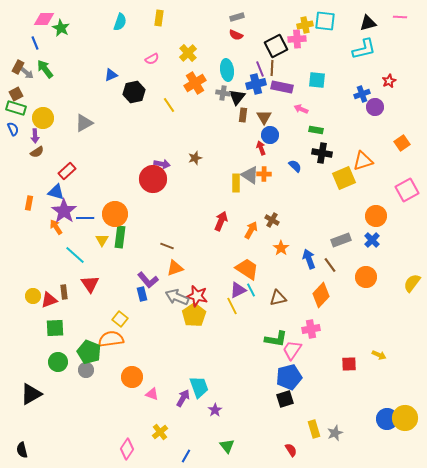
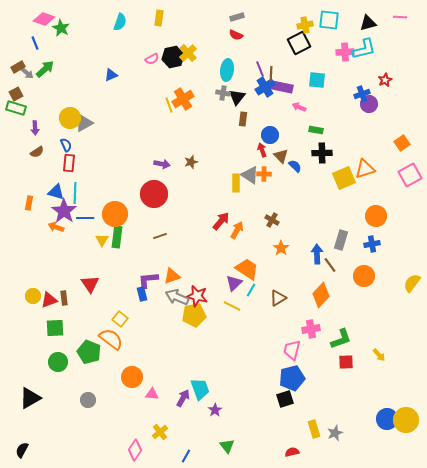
pink diamond at (44, 19): rotated 20 degrees clockwise
cyan square at (325, 21): moved 4 px right, 1 px up
pink cross at (297, 39): moved 48 px right, 13 px down
black square at (276, 46): moved 23 px right, 3 px up
brown rectangle at (18, 67): rotated 32 degrees clockwise
brown line at (272, 68): moved 1 px left, 6 px down
green arrow at (45, 69): rotated 84 degrees clockwise
cyan ellipse at (227, 70): rotated 15 degrees clockwise
red star at (389, 81): moved 4 px left, 1 px up
orange cross at (195, 83): moved 12 px left, 16 px down
blue cross at (256, 84): moved 9 px right, 3 px down; rotated 18 degrees counterclockwise
black hexagon at (134, 92): moved 39 px right, 35 px up
yellow line at (169, 105): rotated 14 degrees clockwise
purple circle at (375, 107): moved 6 px left, 3 px up
pink arrow at (301, 109): moved 2 px left, 2 px up
brown rectangle at (243, 115): moved 4 px down
brown triangle at (264, 117): moved 17 px right, 39 px down; rotated 14 degrees counterclockwise
yellow circle at (43, 118): moved 27 px right
blue semicircle at (13, 129): moved 53 px right, 16 px down
purple arrow at (35, 136): moved 8 px up
red arrow at (261, 148): moved 1 px right, 2 px down
black cross at (322, 153): rotated 12 degrees counterclockwise
brown star at (195, 158): moved 4 px left, 4 px down
orange triangle at (363, 161): moved 2 px right, 8 px down
red rectangle at (67, 171): moved 2 px right, 8 px up; rotated 42 degrees counterclockwise
red circle at (153, 179): moved 1 px right, 15 px down
pink square at (407, 190): moved 3 px right, 15 px up
red arrow at (221, 221): rotated 18 degrees clockwise
orange arrow at (56, 227): rotated 35 degrees counterclockwise
orange arrow at (251, 230): moved 14 px left
green rectangle at (120, 237): moved 3 px left
gray rectangle at (341, 240): rotated 54 degrees counterclockwise
blue cross at (372, 240): moved 4 px down; rotated 35 degrees clockwise
brown line at (167, 246): moved 7 px left, 10 px up; rotated 40 degrees counterclockwise
cyan line at (75, 255): moved 62 px up; rotated 50 degrees clockwise
blue arrow at (309, 259): moved 8 px right, 5 px up; rotated 18 degrees clockwise
orange triangle at (175, 268): moved 3 px left, 8 px down
orange circle at (366, 277): moved 2 px left, 1 px up
purple L-shape at (148, 280): rotated 125 degrees clockwise
purple triangle at (238, 290): moved 4 px left, 7 px up; rotated 18 degrees counterclockwise
cyan line at (251, 290): rotated 56 degrees clockwise
brown rectangle at (64, 292): moved 6 px down
brown triangle at (278, 298): rotated 18 degrees counterclockwise
yellow line at (232, 306): rotated 36 degrees counterclockwise
yellow pentagon at (194, 315): rotated 25 degrees clockwise
orange semicircle at (111, 339): rotated 45 degrees clockwise
green L-shape at (276, 339): moved 65 px right; rotated 30 degrees counterclockwise
pink trapezoid at (292, 350): rotated 20 degrees counterclockwise
yellow arrow at (379, 355): rotated 24 degrees clockwise
red square at (349, 364): moved 3 px left, 2 px up
gray circle at (86, 370): moved 2 px right, 30 px down
blue pentagon at (289, 377): moved 3 px right, 1 px down
cyan trapezoid at (199, 387): moved 1 px right, 2 px down
black triangle at (31, 394): moved 1 px left, 4 px down
pink triangle at (152, 394): rotated 16 degrees counterclockwise
yellow circle at (405, 418): moved 1 px right, 2 px down
pink diamond at (127, 449): moved 8 px right, 1 px down
black semicircle at (22, 450): rotated 42 degrees clockwise
red semicircle at (291, 450): moved 1 px right, 2 px down; rotated 72 degrees counterclockwise
